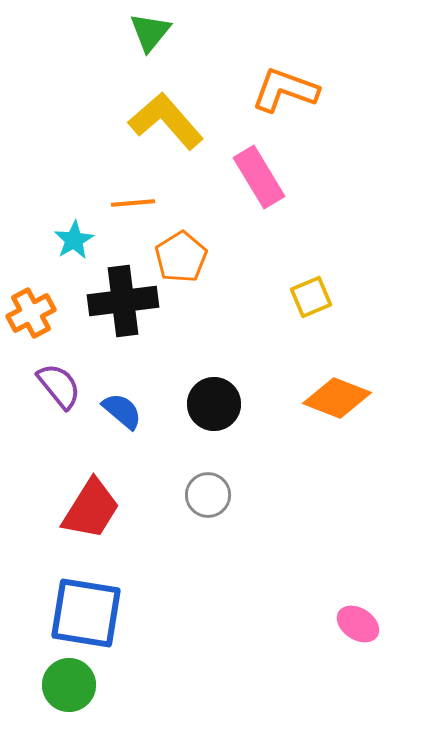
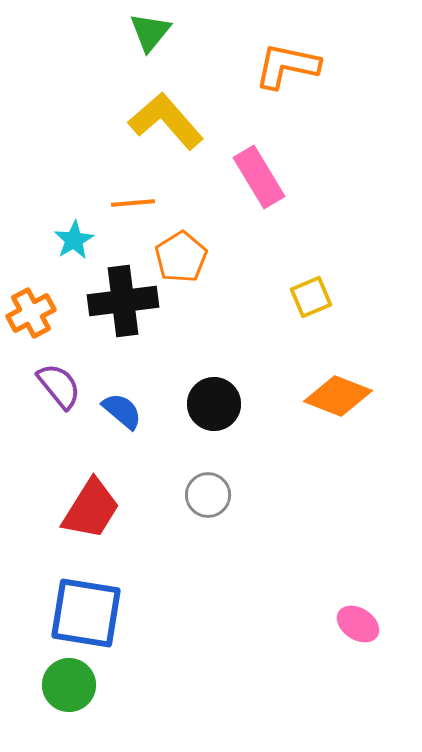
orange L-shape: moved 2 px right, 24 px up; rotated 8 degrees counterclockwise
orange diamond: moved 1 px right, 2 px up
